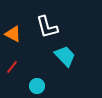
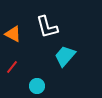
cyan trapezoid: rotated 95 degrees counterclockwise
